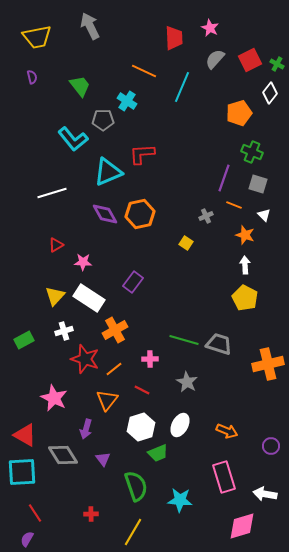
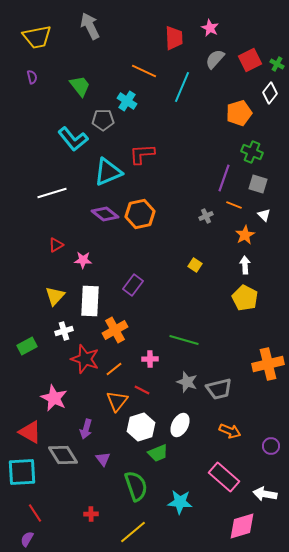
purple diamond at (105, 214): rotated 24 degrees counterclockwise
orange star at (245, 235): rotated 24 degrees clockwise
yellow square at (186, 243): moved 9 px right, 22 px down
pink star at (83, 262): moved 2 px up
purple rectangle at (133, 282): moved 3 px down
white rectangle at (89, 298): moved 1 px right, 3 px down; rotated 60 degrees clockwise
green rectangle at (24, 340): moved 3 px right, 6 px down
gray trapezoid at (219, 344): moved 45 px down; rotated 148 degrees clockwise
gray star at (187, 382): rotated 10 degrees counterclockwise
orange triangle at (107, 400): moved 10 px right, 1 px down
orange arrow at (227, 431): moved 3 px right
red triangle at (25, 435): moved 5 px right, 3 px up
pink rectangle at (224, 477): rotated 32 degrees counterclockwise
cyan star at (180, 500): moved 2 px down
yellow line at (133, 532): rotated 20 degrees clockwise
